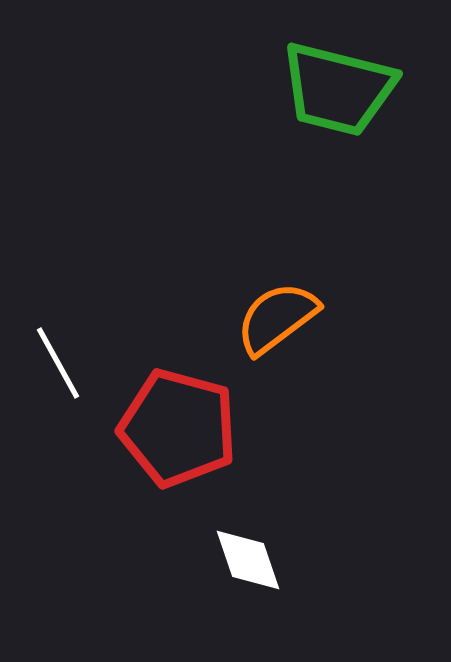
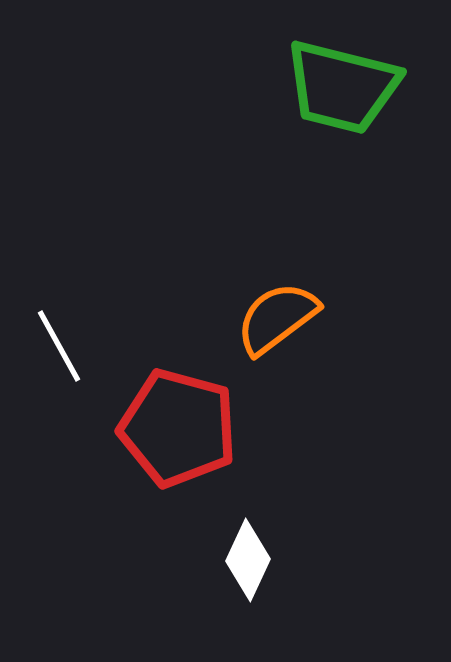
green trapezoid: moved 4 px right, 2 px up
white line: moved 1 px right, 17 px up
white diamond: rotated 44 degrees clockwise
